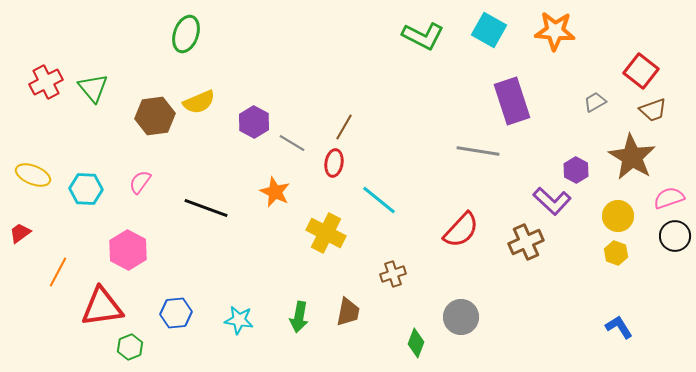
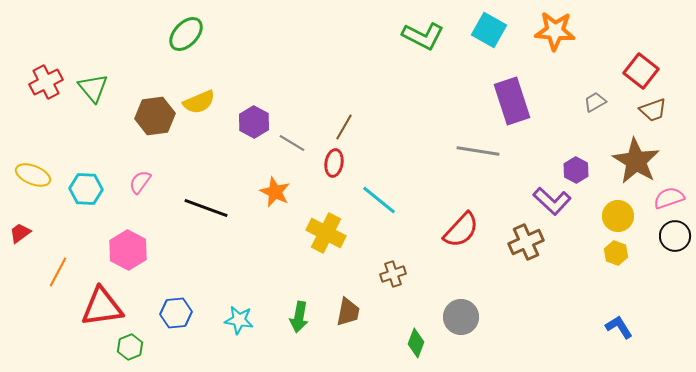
green ellipse at (186, 34): rotated 24 degrees clockwise
brown star at (632, 157): moved 4 px right, 4 px down
